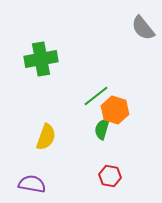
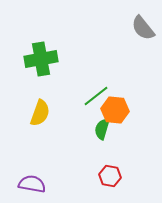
orange hexagon: rotated 12 degrees counterclockwise
yellow semicircle: moved 6 px left, 24 px up
